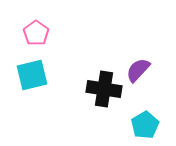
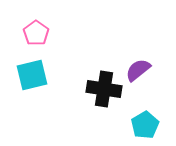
purple semicircle: rotated 8 degrees clockwise
